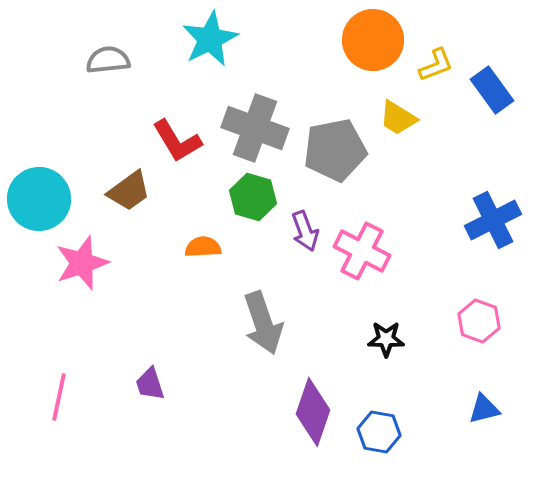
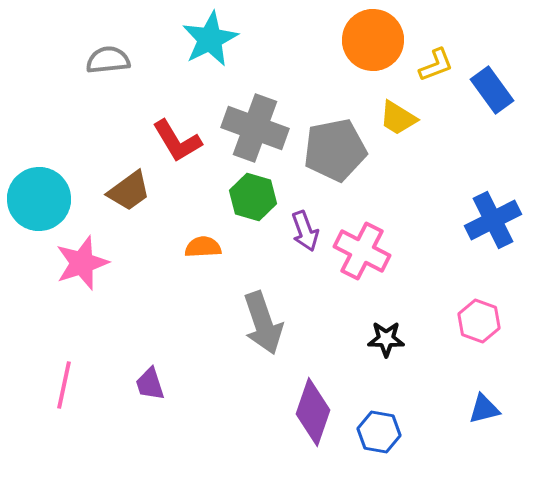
pink line: moved 5 px right, 12 px up
